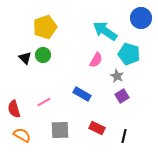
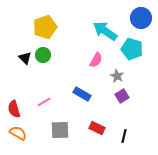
cyan pentagon: moved 3 px right, 5 px up
orange semicircle: moved 4 px left, 2 px up
